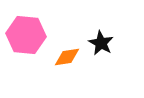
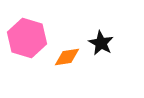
pink hexagon: moved 1 px right, 3 px down; rotated 12 degrees clockwise
